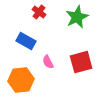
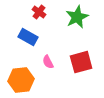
blue rectangle: moved 2 px right, 4 px up
